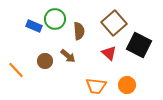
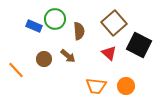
brown circle: moved 1 px left, 2 px up
orange circle: moved 1 px left, 1 px down
